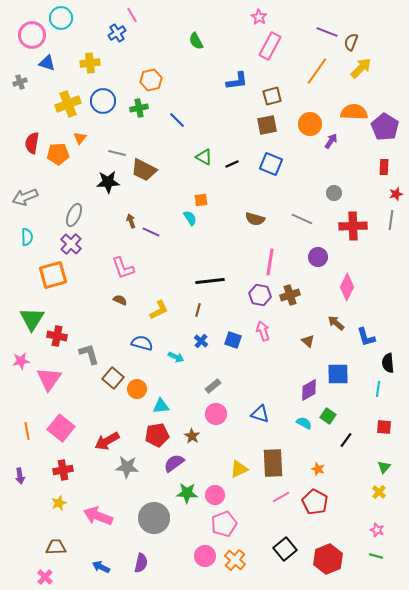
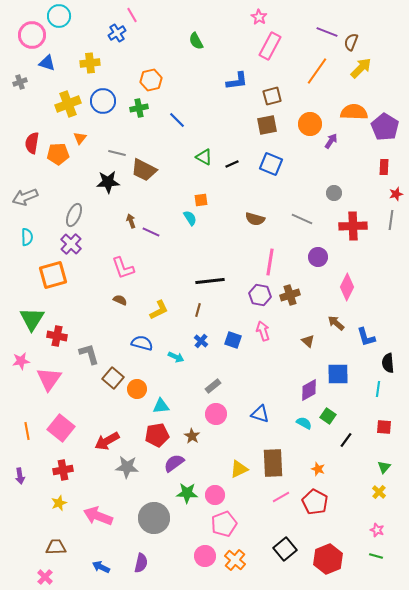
cyan circle at (61, 18): moved 2 px left, 2 px up
